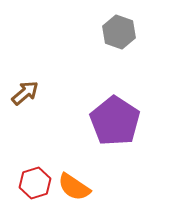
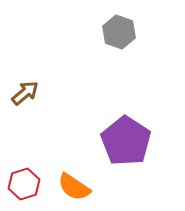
purple pentagon: moved 11 px right, 20 px down
red hexagon: moved 11 px left, 1 px down
